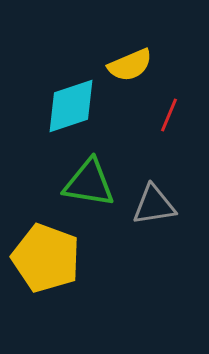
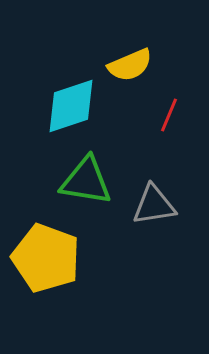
green triangle: moved 3 px left, 2 px up
